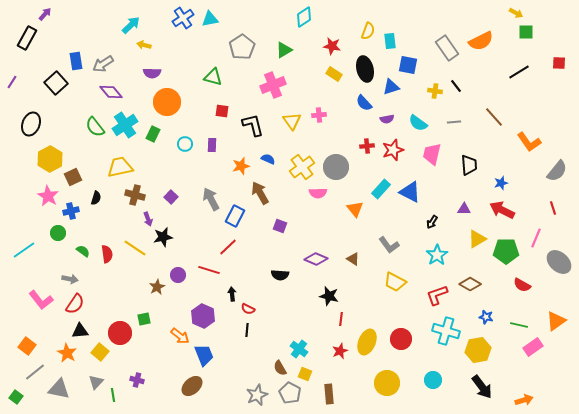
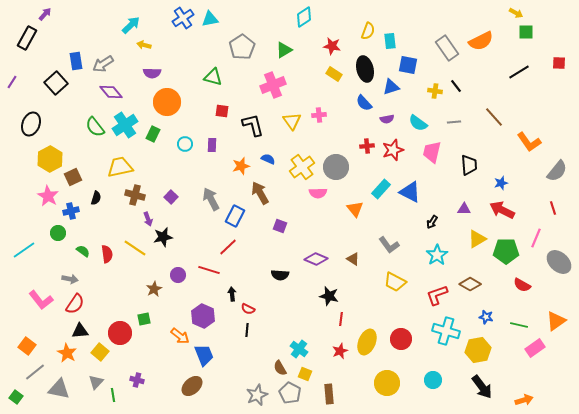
pink trapezoid at (432, 154): moved 2 px up
brown star at (157, 287): moved 3 px left, 2 px down
pink rectangle at (533, 347): moved 2 px right, 1 px down
